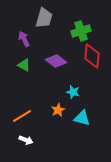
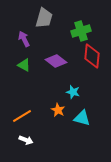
orange star: rotated 16 degrees counterclockwise
